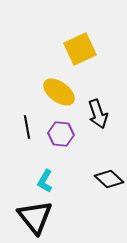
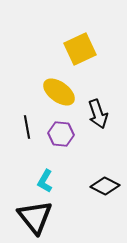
black diamond: moved 4 px left, 7 px down; rotated 16 degrees counterclockwise
